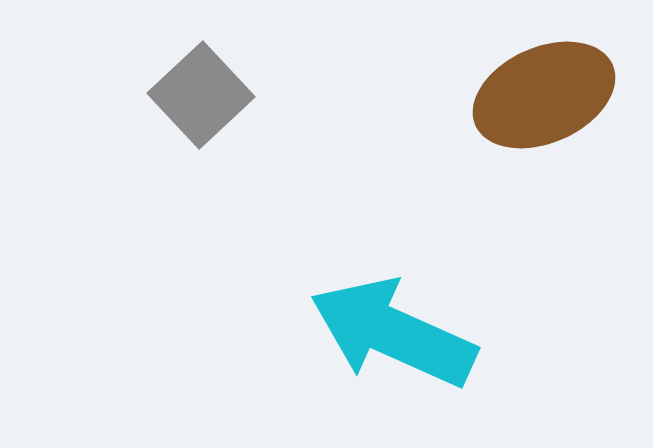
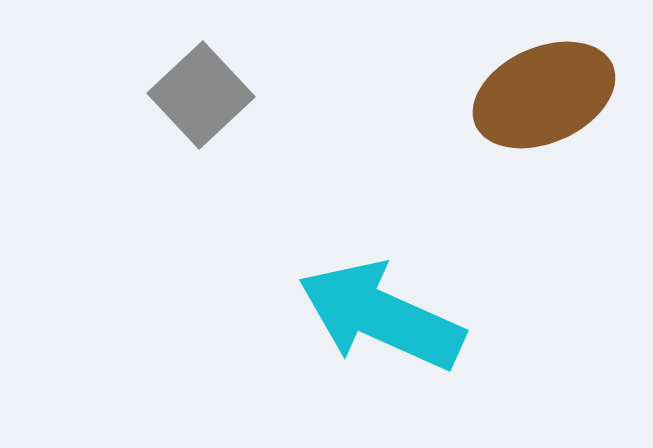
cyan arrow: moved 12 px left, 17 px up
